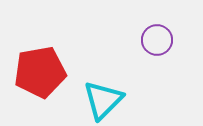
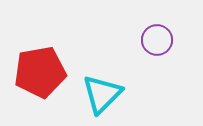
cyan triangle: moved 1 px left, 6 px up
